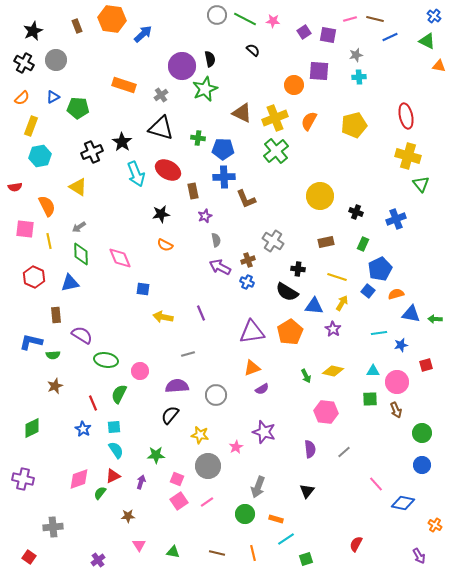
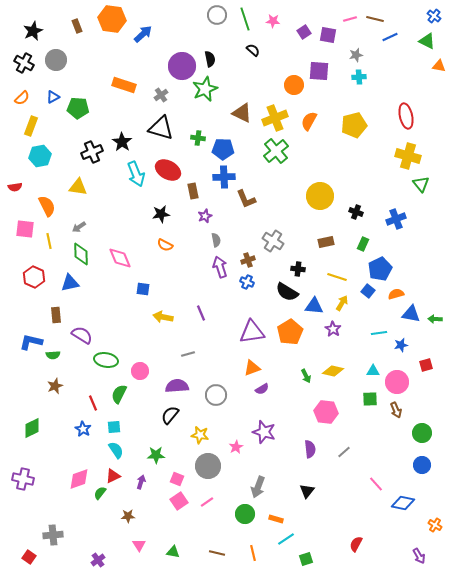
green line at (245, 19): rotated 45 degrees clockwise
yellow triangle at (78, 187): rotated 24 degrees counterclockwise
purple arrow at (220, 267): rotated 45 degrees clockwise
gray cross at (53, 527): moved 8 px down
